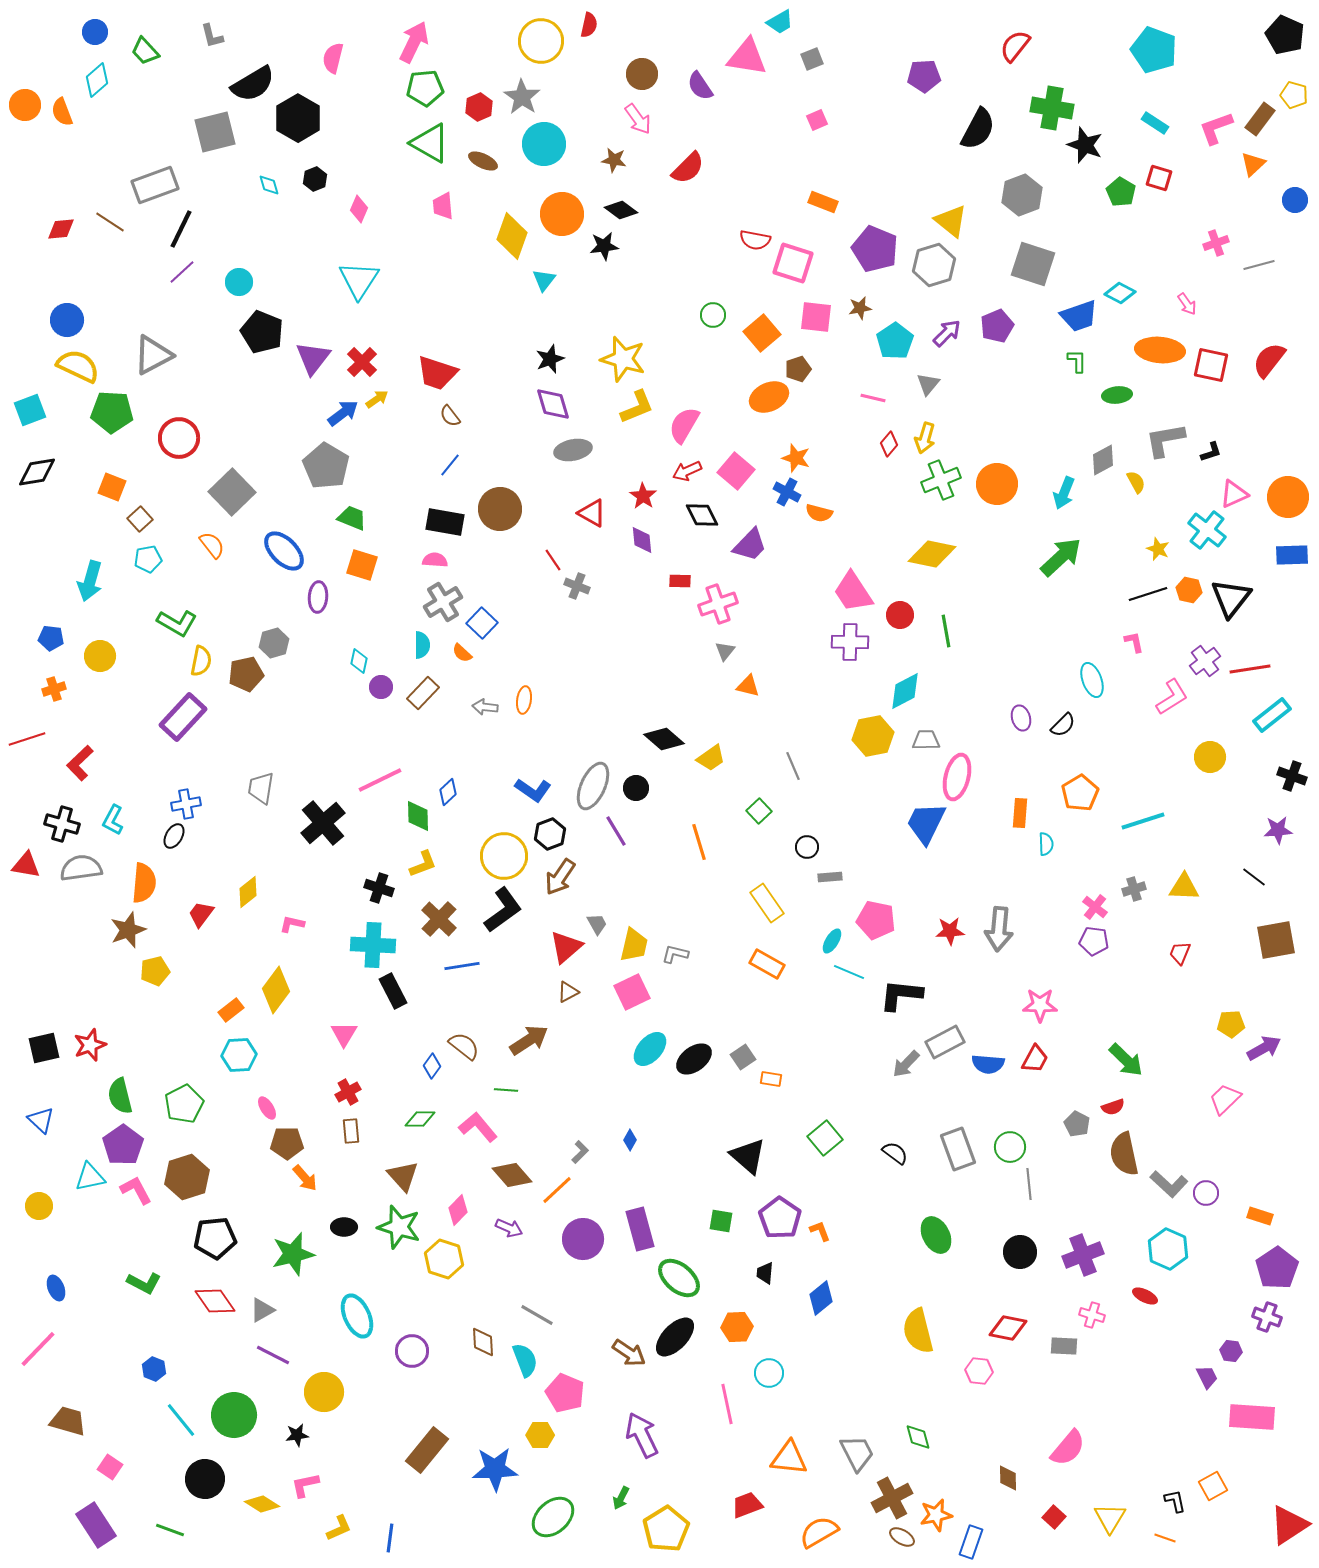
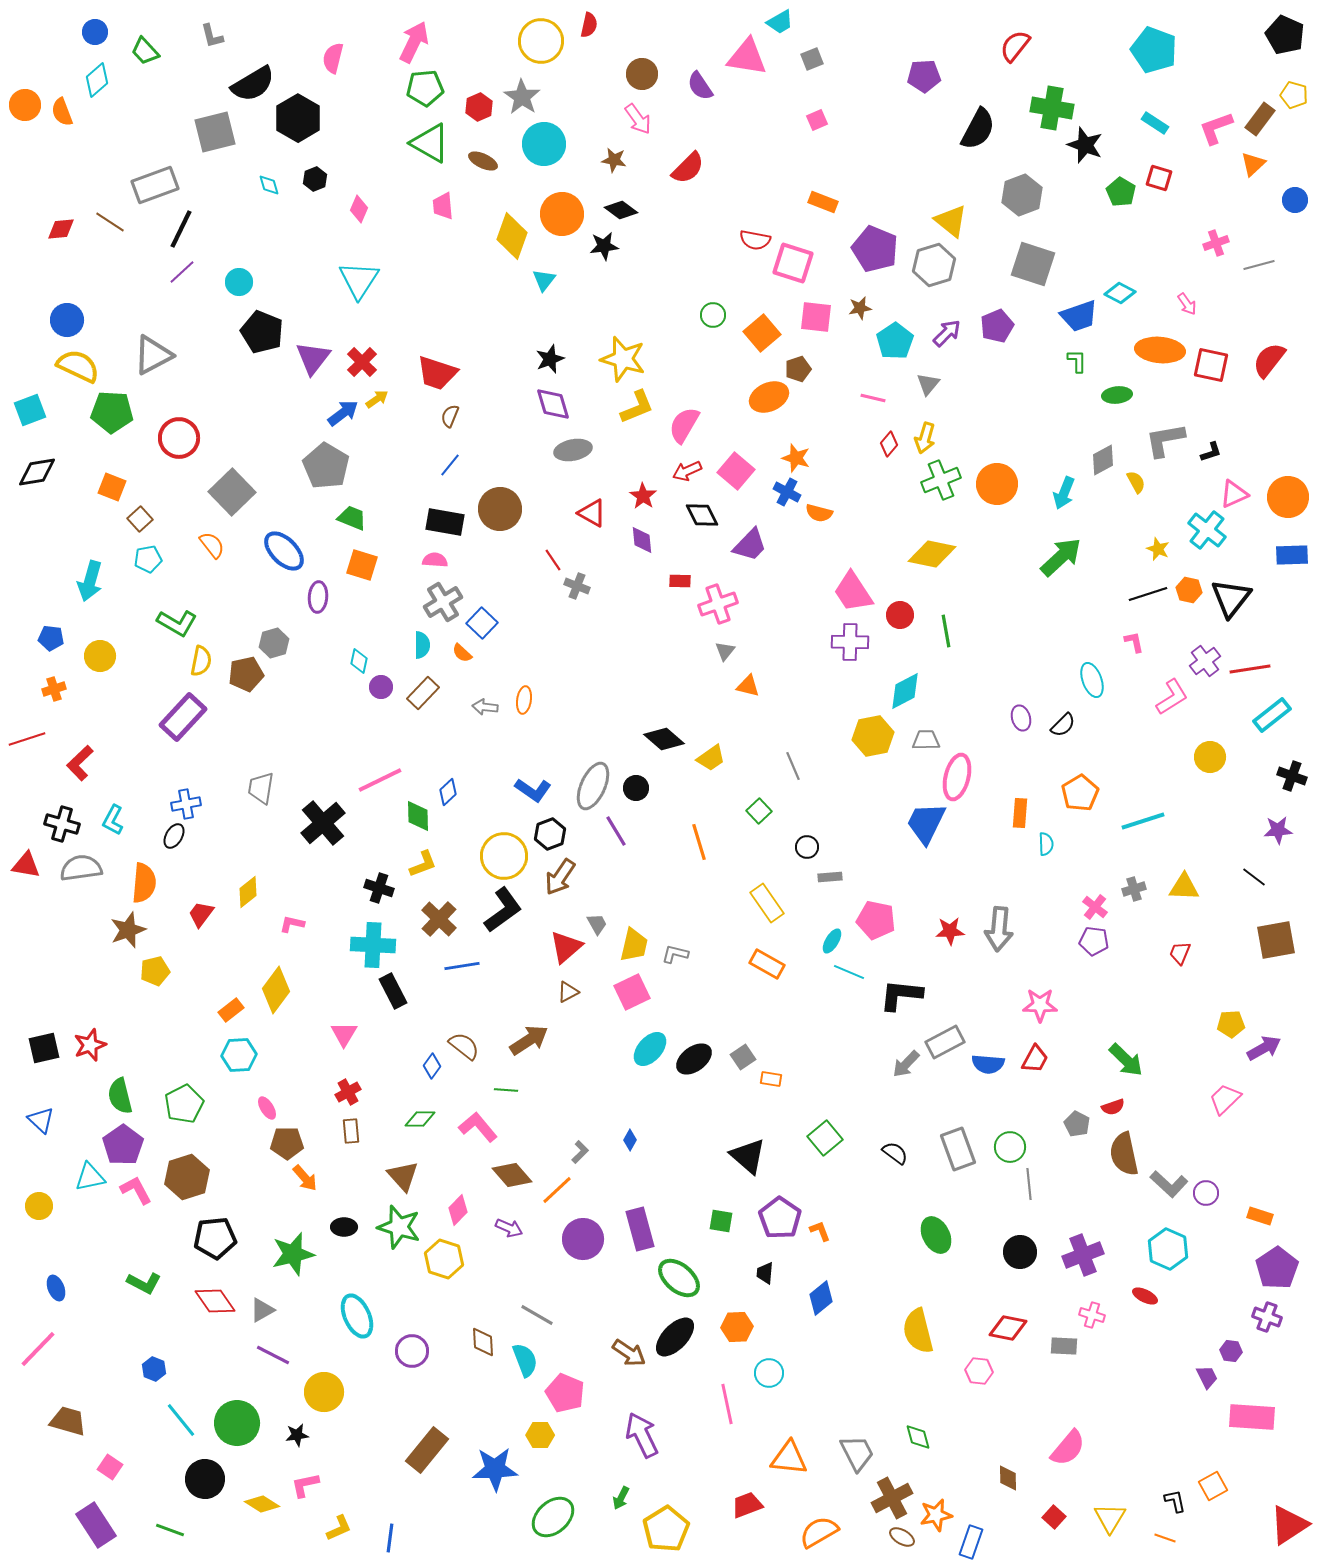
brown semicircle at (450, 416): rotated 60 degrees clockwise
green circle at (234, 1415): moved 3 px right, 8 px down
